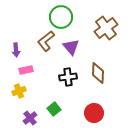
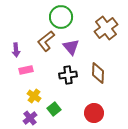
black cross: moved 2 px up
yellow cross: moved 15 px right, 5 px down; rotated 32 degrees counterclockwise
